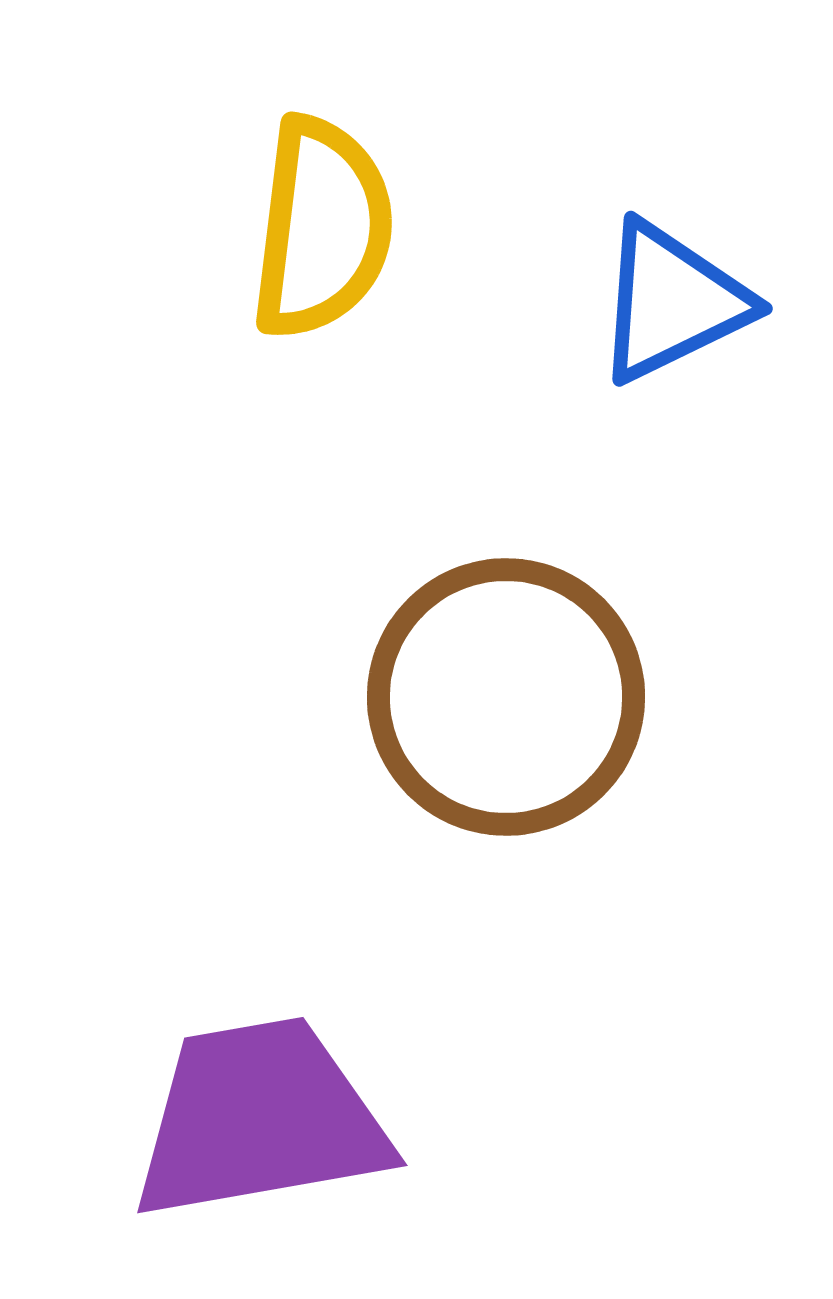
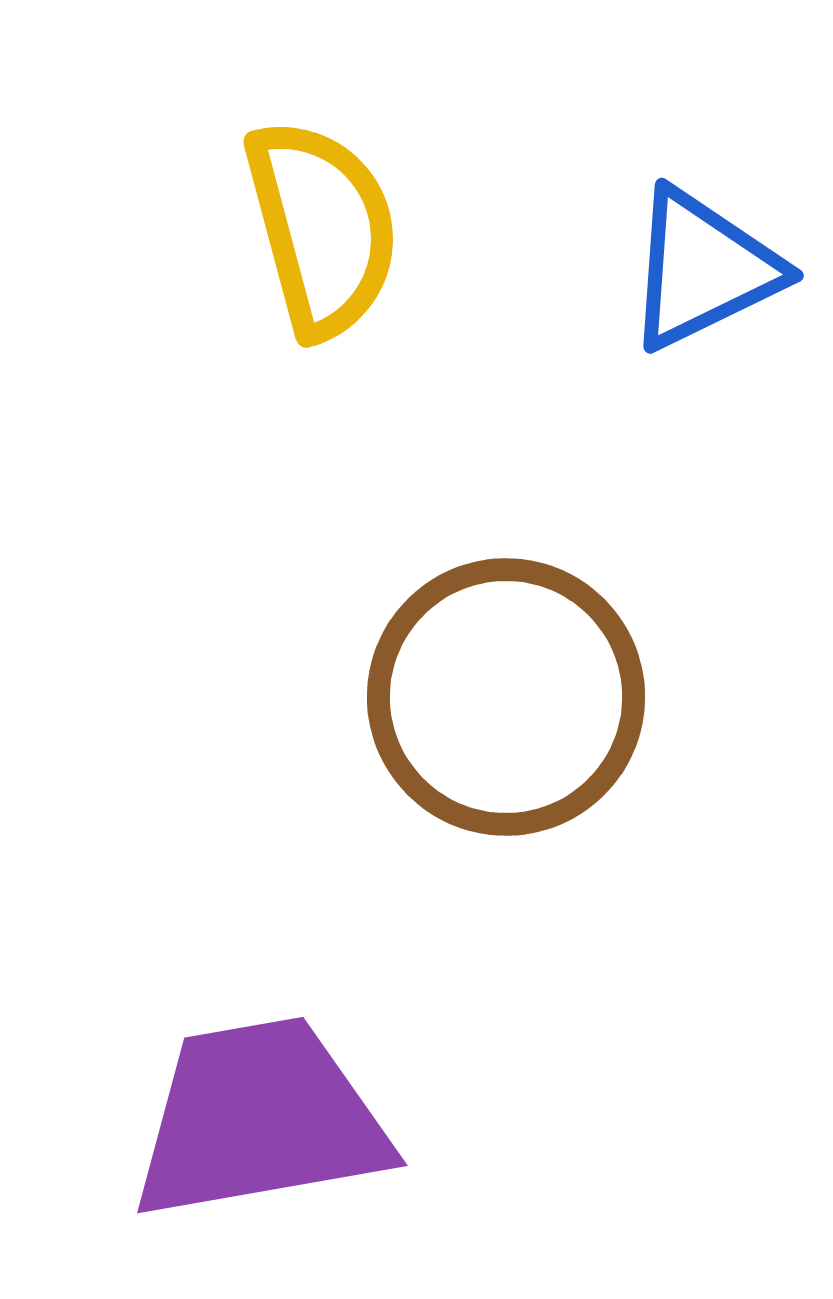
yellow semicircle: rotated 22 degrees counterclockwise
blue triangle: moved 31 px right, 33 px up
